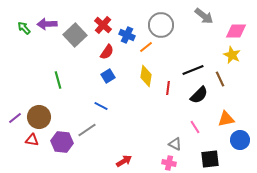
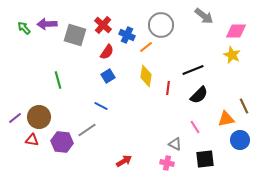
gray square: rotated 30 degrees counterclockwise
brown line: moved 24 px right, 27 px down
black square: moved 5 px left
pink cross: moved 2 px left
